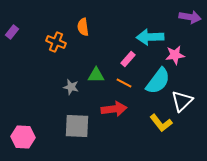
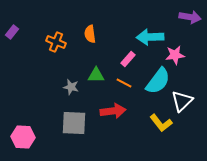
orange semicircle: moved 7 px right, 7 px down
red arrow: moved 1 px left, 2 px down
gray square: moved 3 px left, 3 px up
